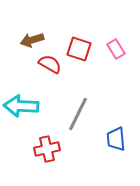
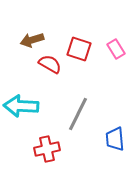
blue trapezoid: moved 1 px left
